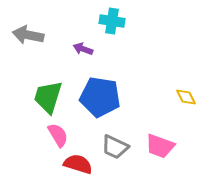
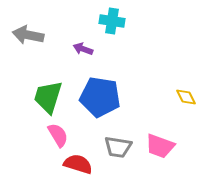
gray trapezoid: moved 3 px right; rotated 16 degrees counterclockwise
